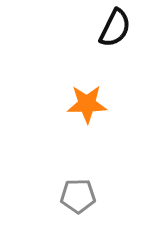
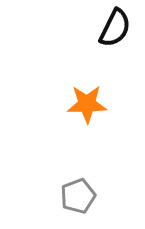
gray pentagon: rotated 20 degrees counterclockwise
